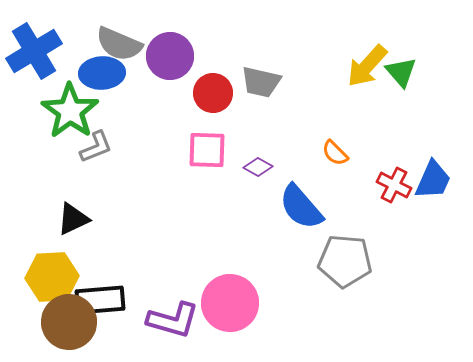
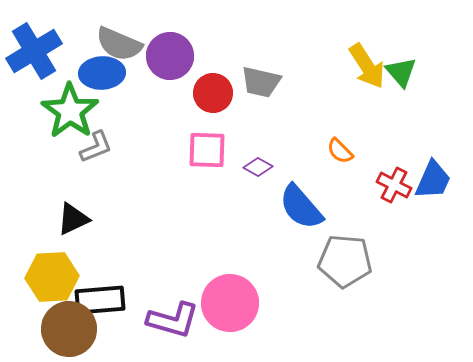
yellow arrow: rotated 75 degrees counterclockwise
orange semicircle: moved 5 px right, 2 px up
brown circle: moved 7 px down
